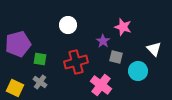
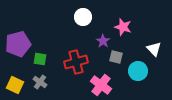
white circle: moved 15 px right, 8 px up
yellow square: moved 3 px up
